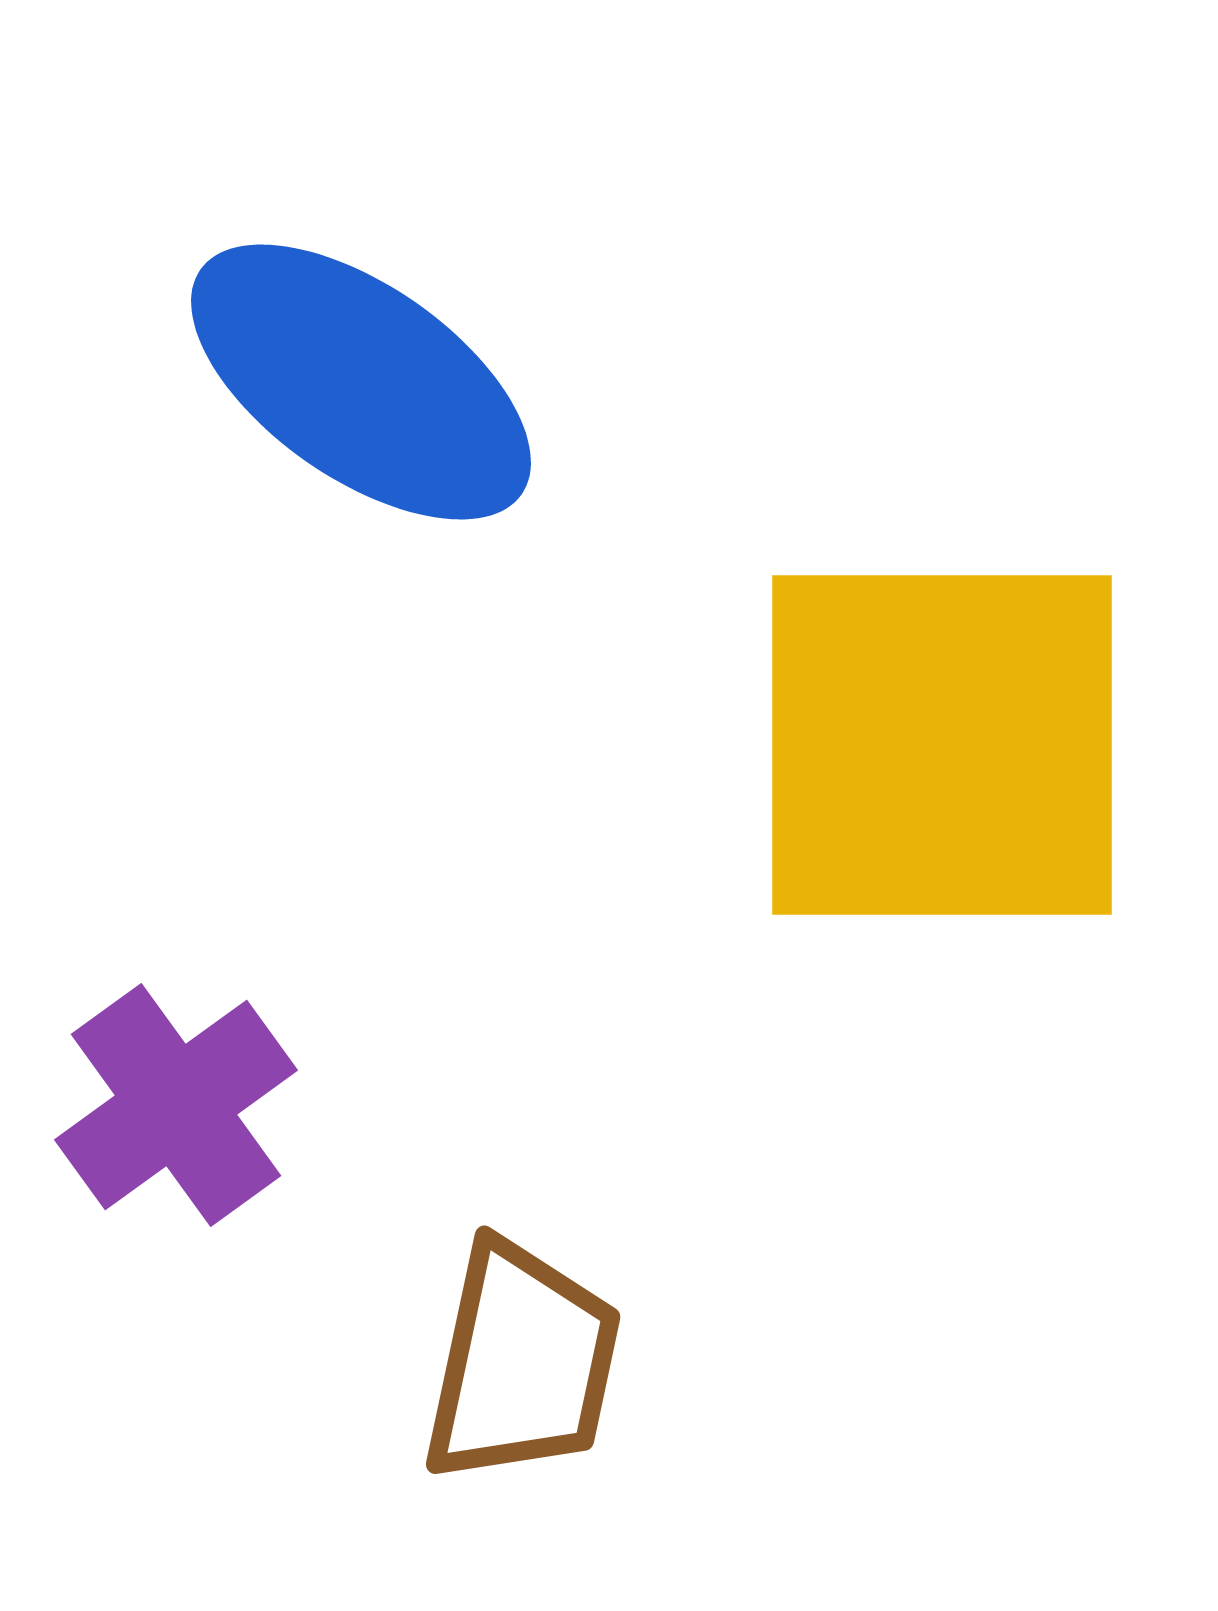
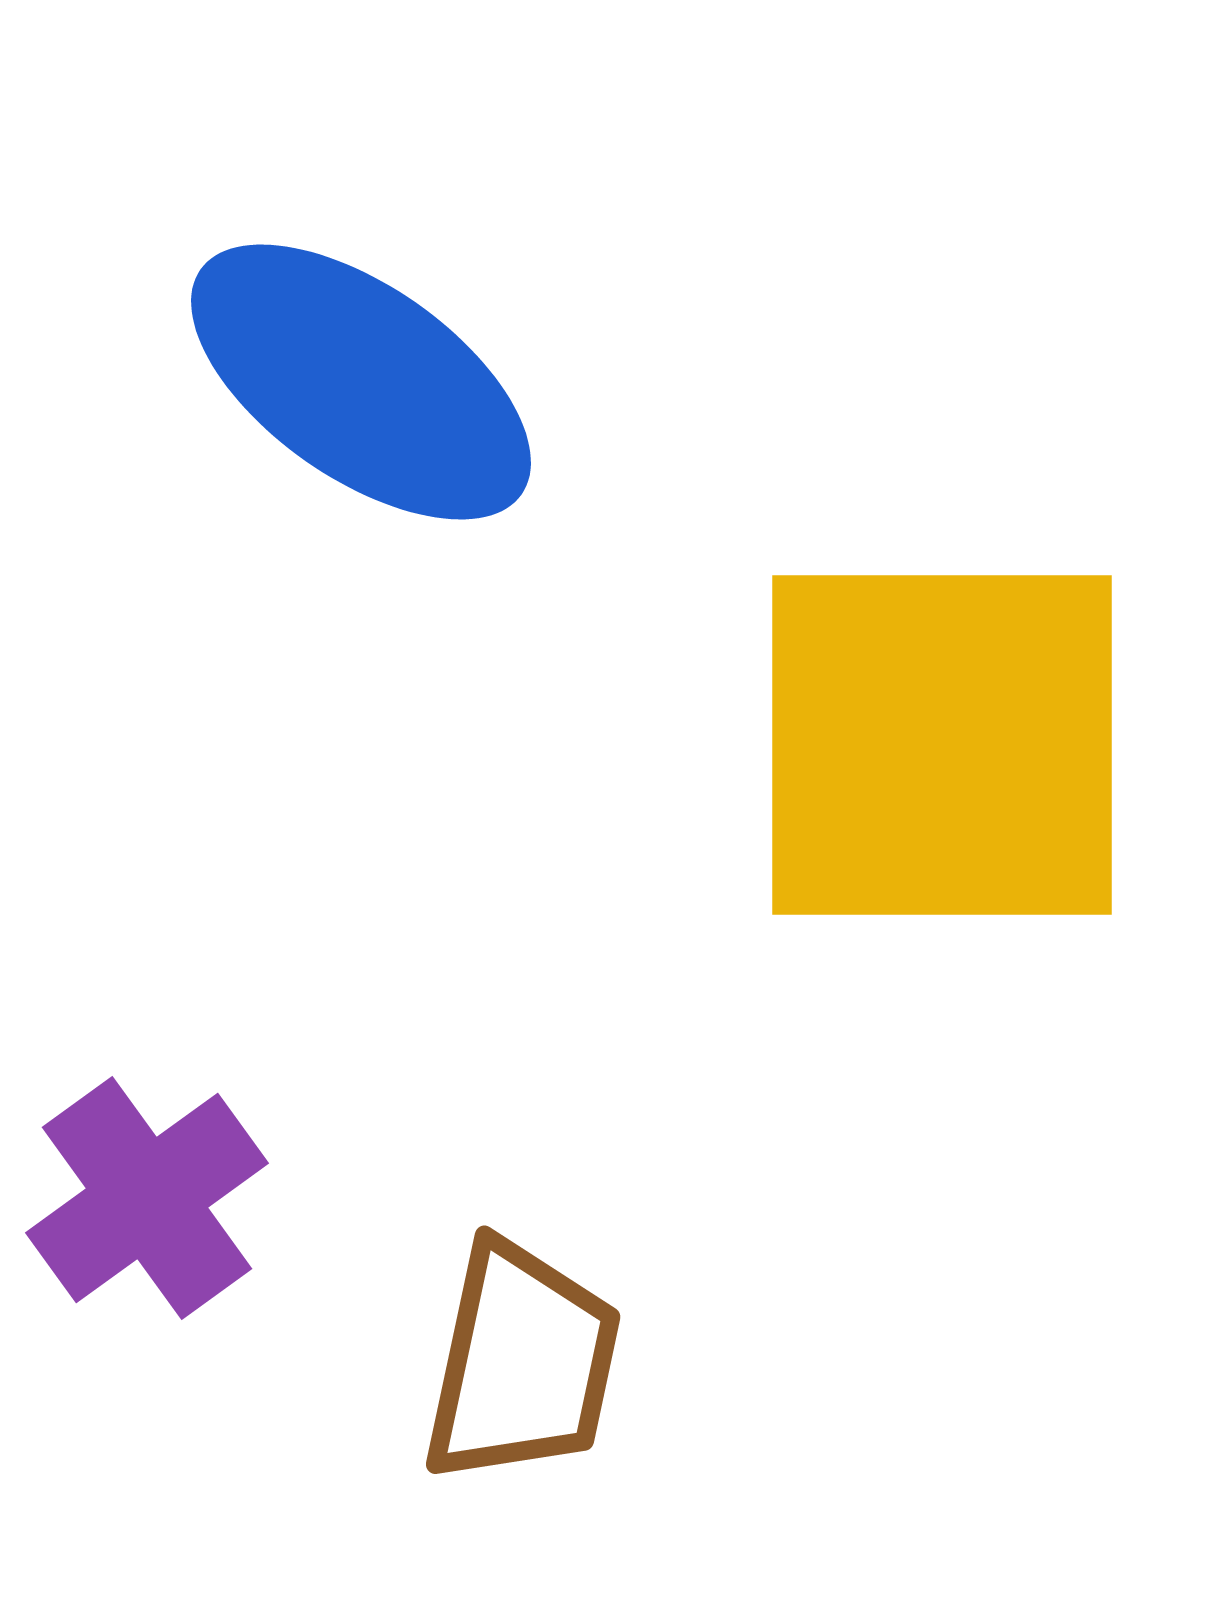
purple cross: moved 29 px left, 93 px down
